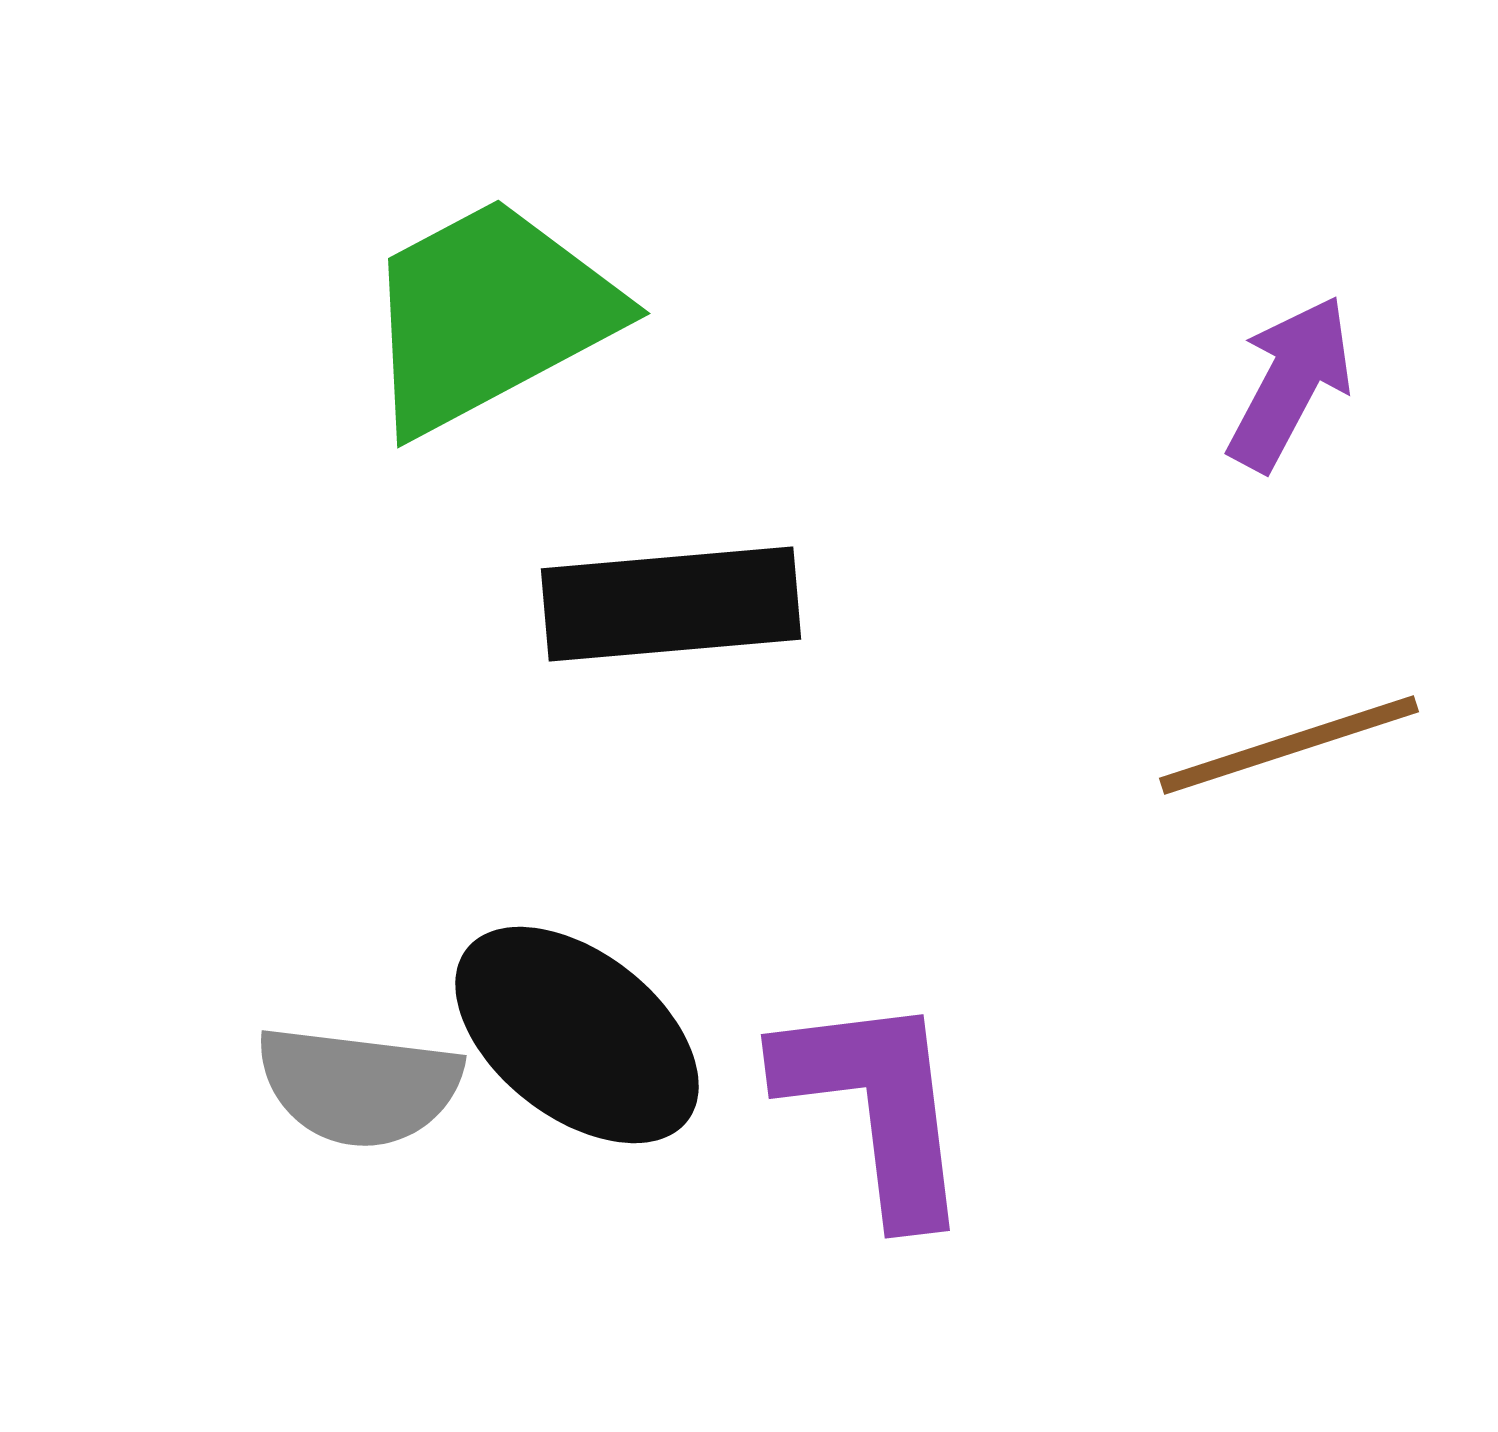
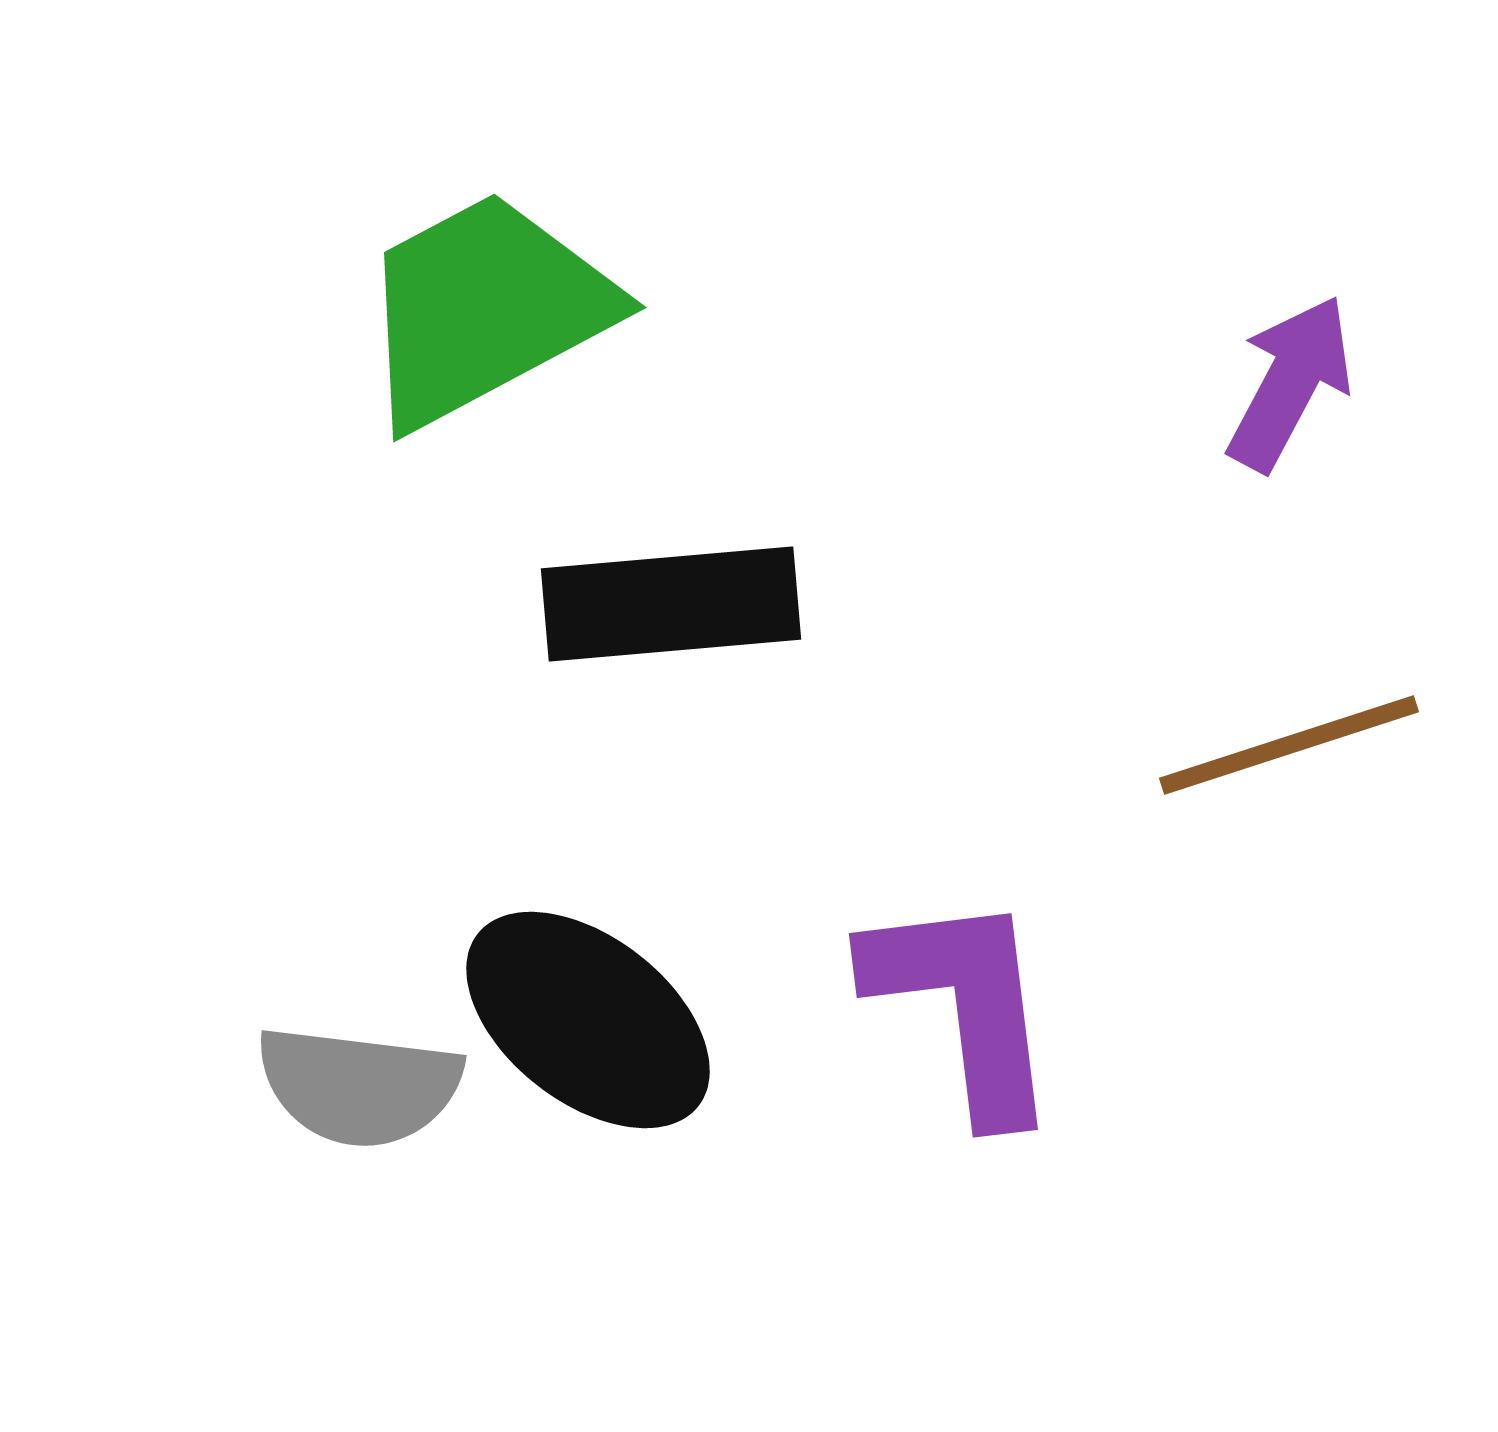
green trapezoid: moved 4 px left, 6 px up
black ellipse: moved 11 px right, 15 px up
purple L-shape: moved 88 px right, 101 px up
